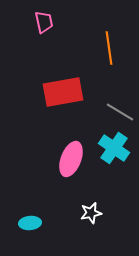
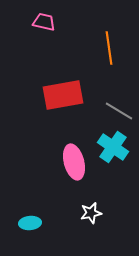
pink trapezoid: rotated 65 degrees counterclockwise
red rectangle: moved 3 px down
gray line: moved 1 px left, 1 px up
cyan cross: moved 1 px left, 1 px up
pink ellipse: moved 3 px right, 3 px down; rotated 36 degrees counterclockwise
